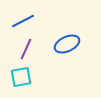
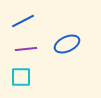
purple line: rotated 60 degrees clockwise
cyan square: rotated 10 degrees clockwise
